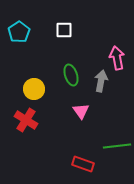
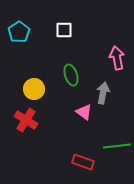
gray arrow: moved 2 px right, 12 px down
pink triangle: moved 3 px right, 1 px down; rotated 18 degrees counterclockwise
red rectangle: moved 2 px up
